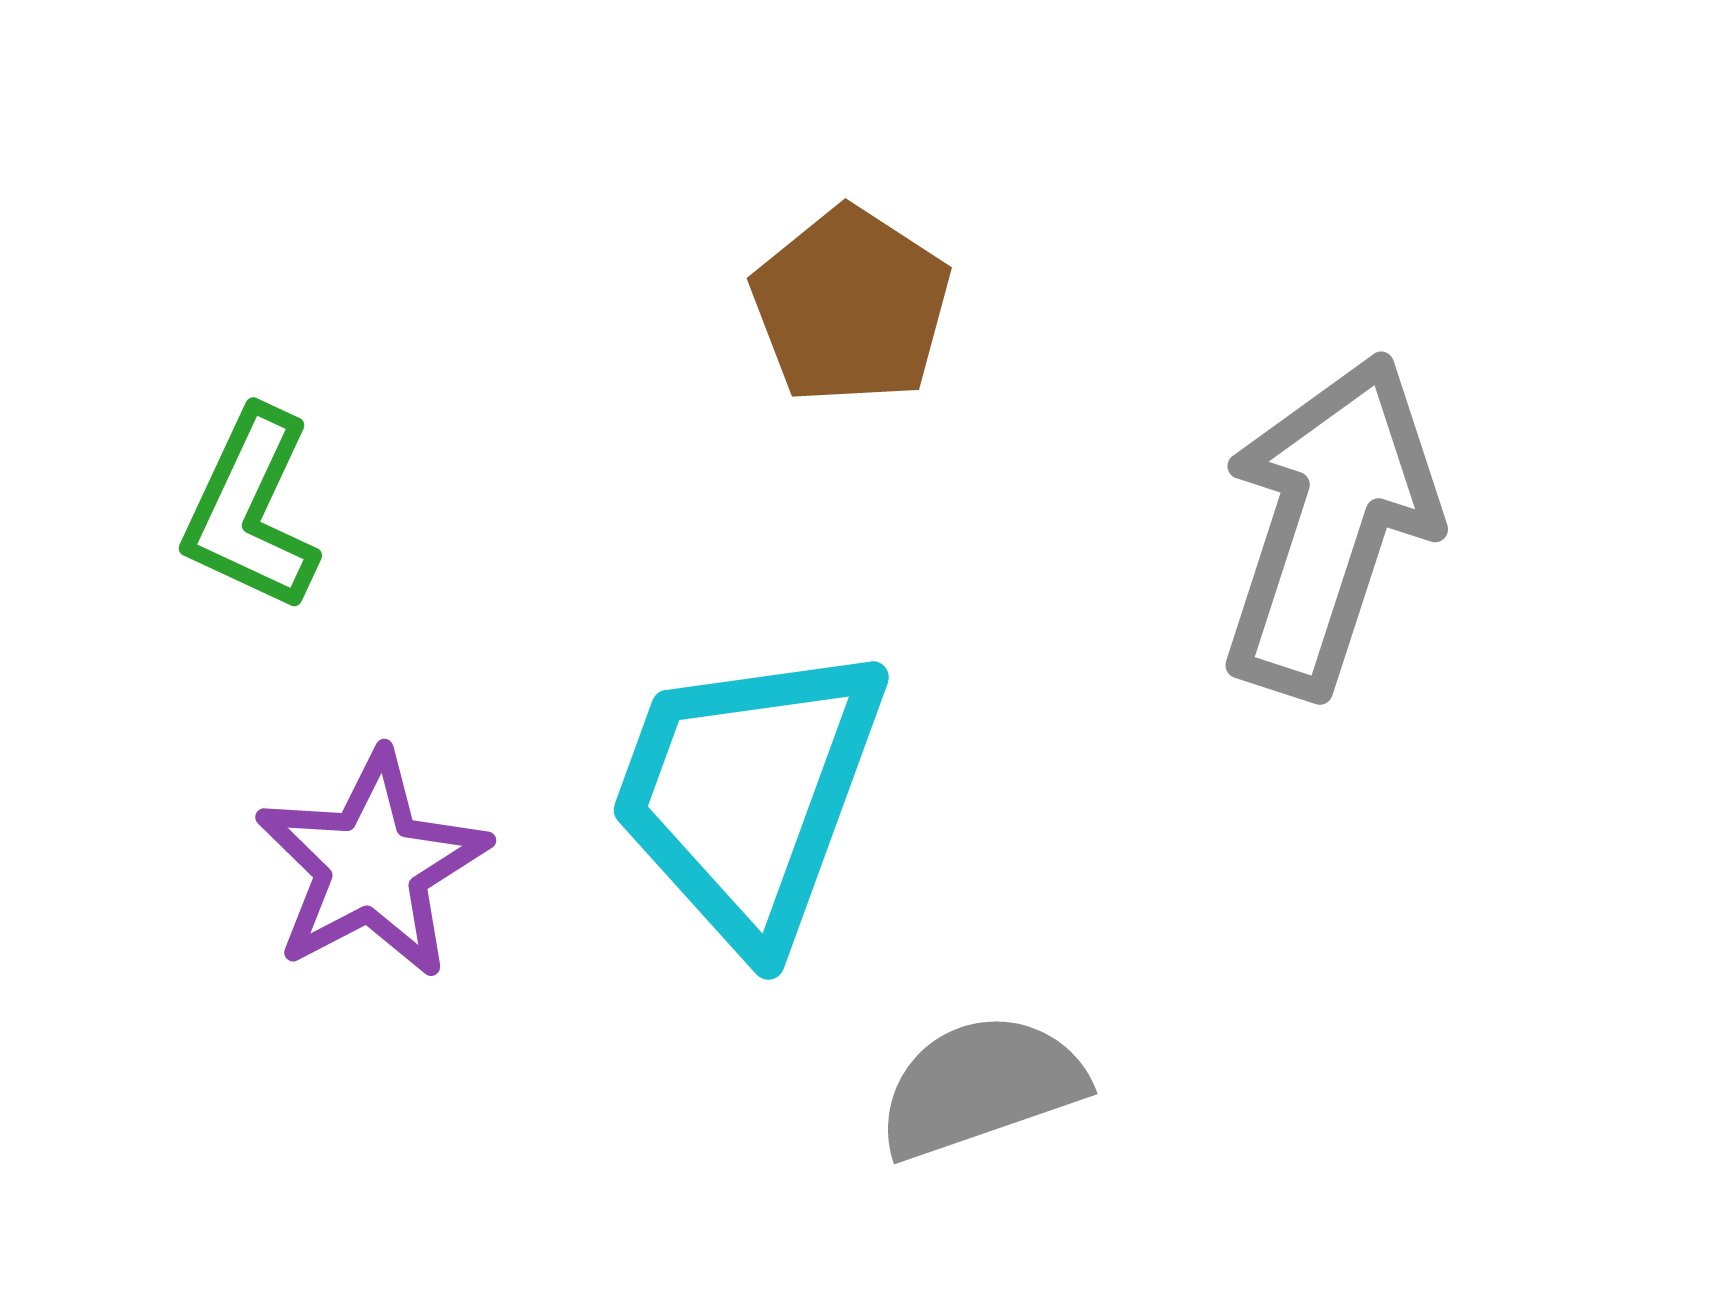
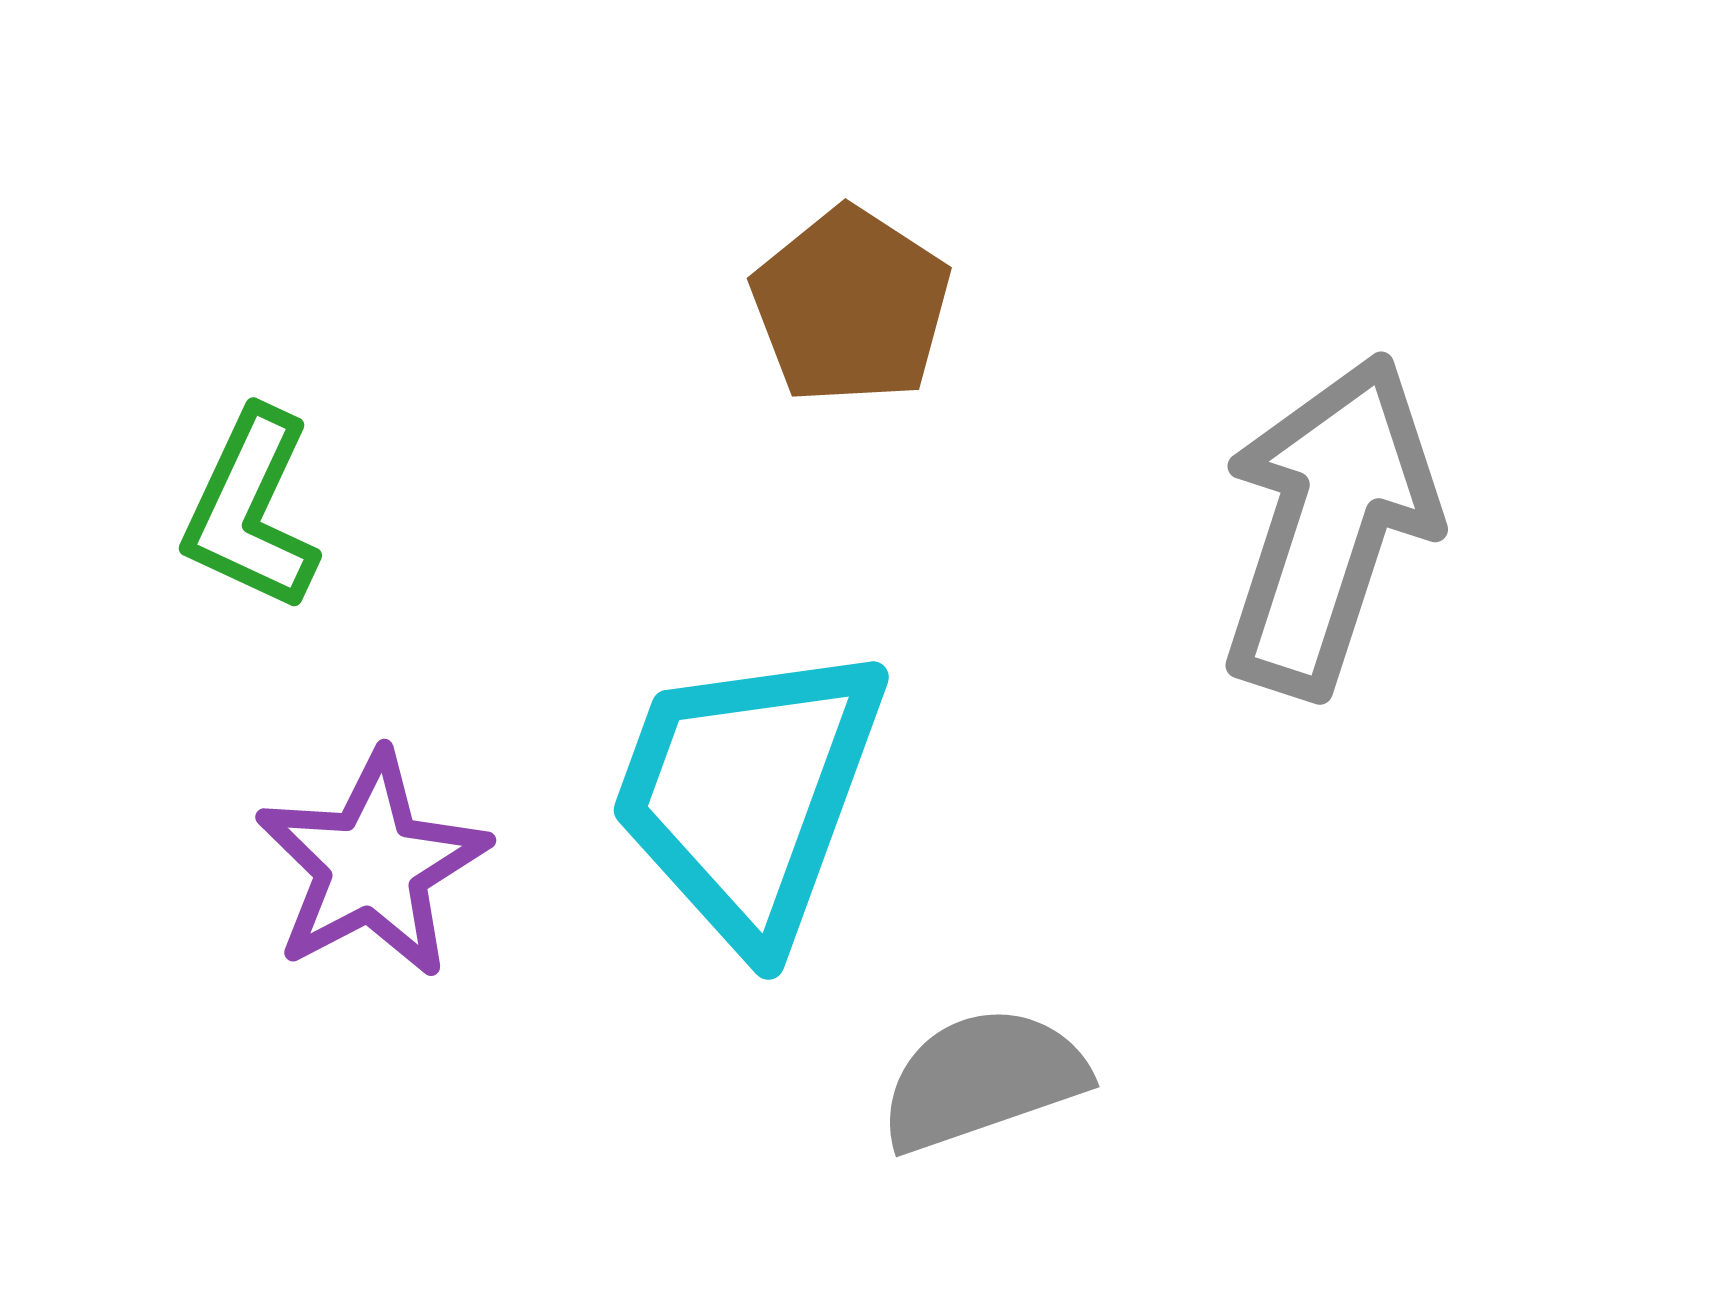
gray semicircle: moved 2 px right, 7 px up
